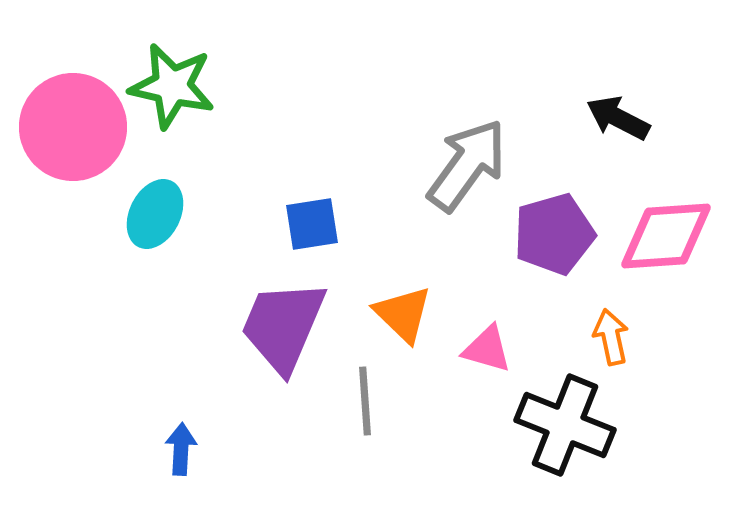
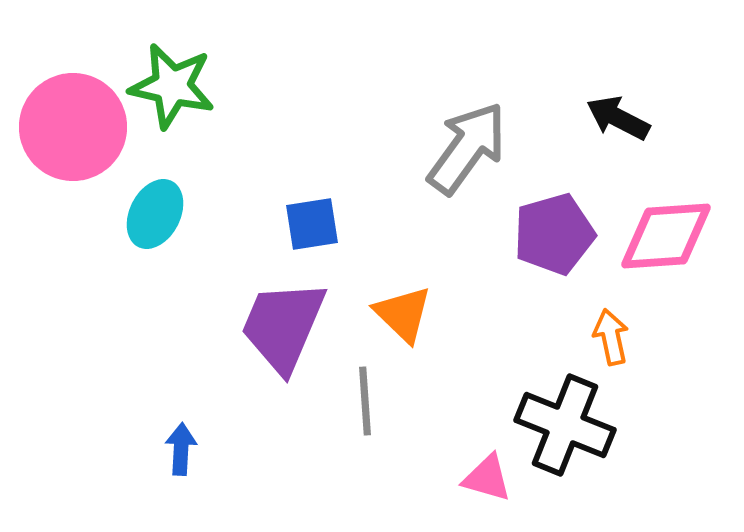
gray arrow: moved 17 px up
pink triangle: moved 129 px down
